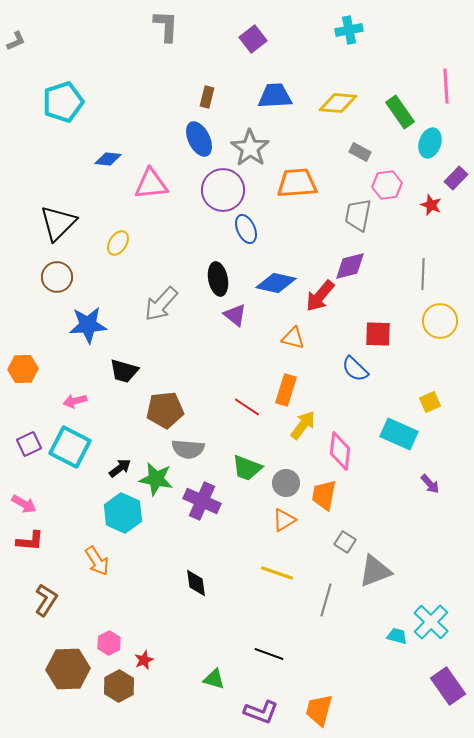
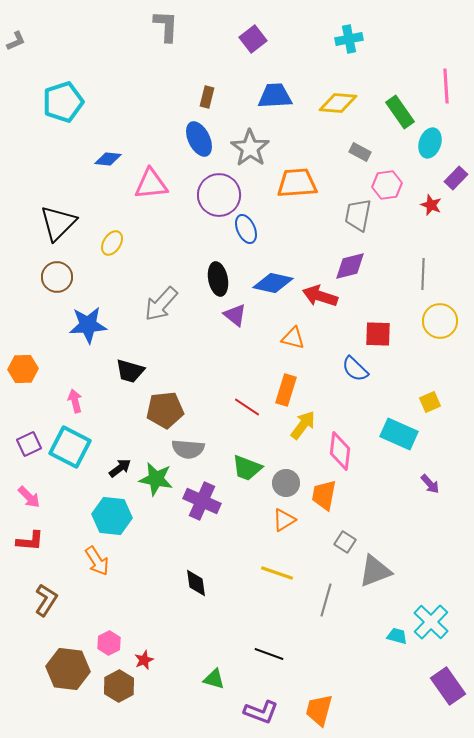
cyan cross at (349, 30): moved 9 px down
purple circle at (223, 190): moved 4 px left, 5 px down
yellow ellipse at (118, 243): moved 6 px left
blue diamond at (276, 283): moved 3 px left
red arrow at (320, 296): rotated 68 degrees clockwise
black trapezoid at (124, 371): moved 6 px right
pink arrow at (75, 401): rotated 90 degrees clockwise
pink arrow at (24, 504): moved 5 px right, 7 px up; rotated 15 degrees clockwise
cyan hexagon at (123, 513): moved 11 px left, 3 px down; rotated 18 degrees counterclockwise
brown hexagon at (68, 669): rotated 9 degrees clockwise
